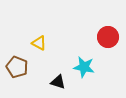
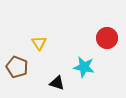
red circle: moved 1 px left, 1 px down
yellow triangle: rotated 28 degrees clockwise
black triangle: moved 1 px left, 1 px down
